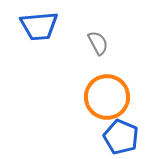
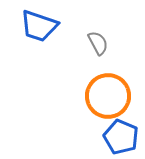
blue trapezoid: rotated 24 degrees clockwise
orange circle: moved 1 px right, 1 px up
